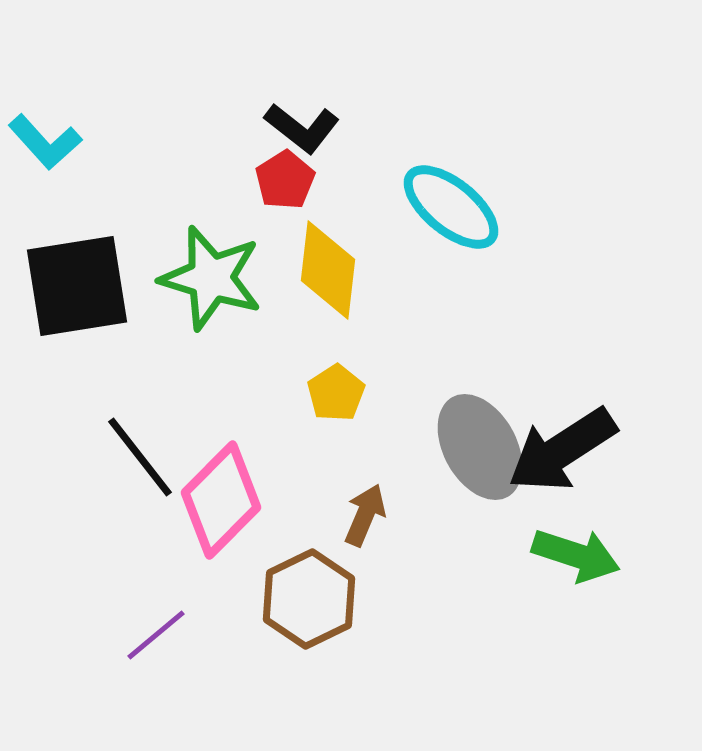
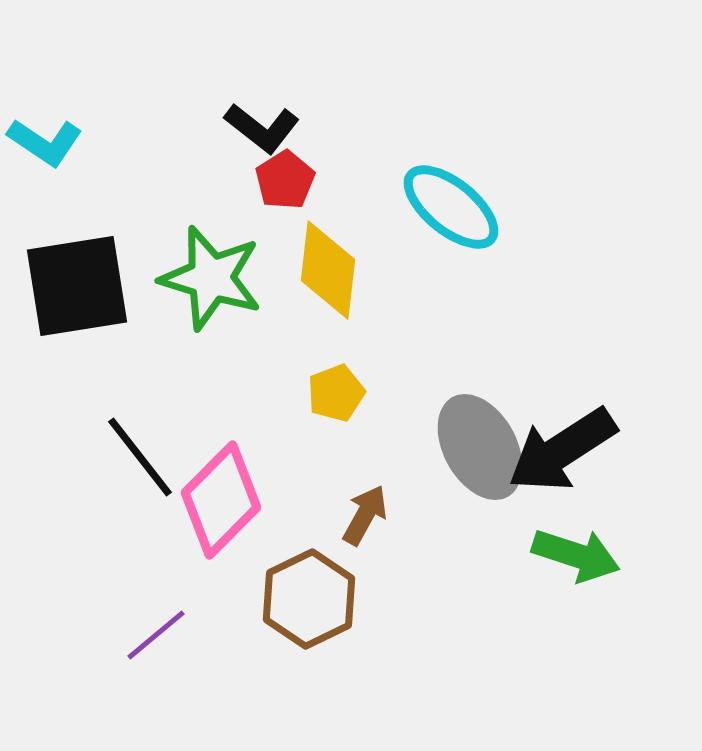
black L-shape: moved 40 px left
cyan L-shape: rotated 14 degrees counterclockwise
yellow pentagon: rotated 12 degrees clockwise
brown arrow: rotated 6 degrees clockwise
